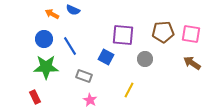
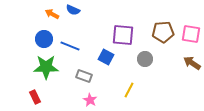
blue line: rotated 36 degrees counterclockwise
